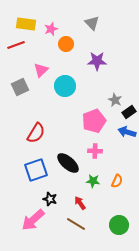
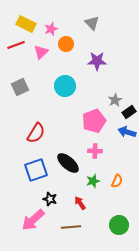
yellow rectangle: rotated 18 degrees clockwise
pink triangle: moved 18 px up
gray star: rotated 16 degrees clockwise
green star: rotated 24 degrees counterclockwise
brown line: moved 5 px left, 3 px down; rotated 36 degrees counterclockwise
